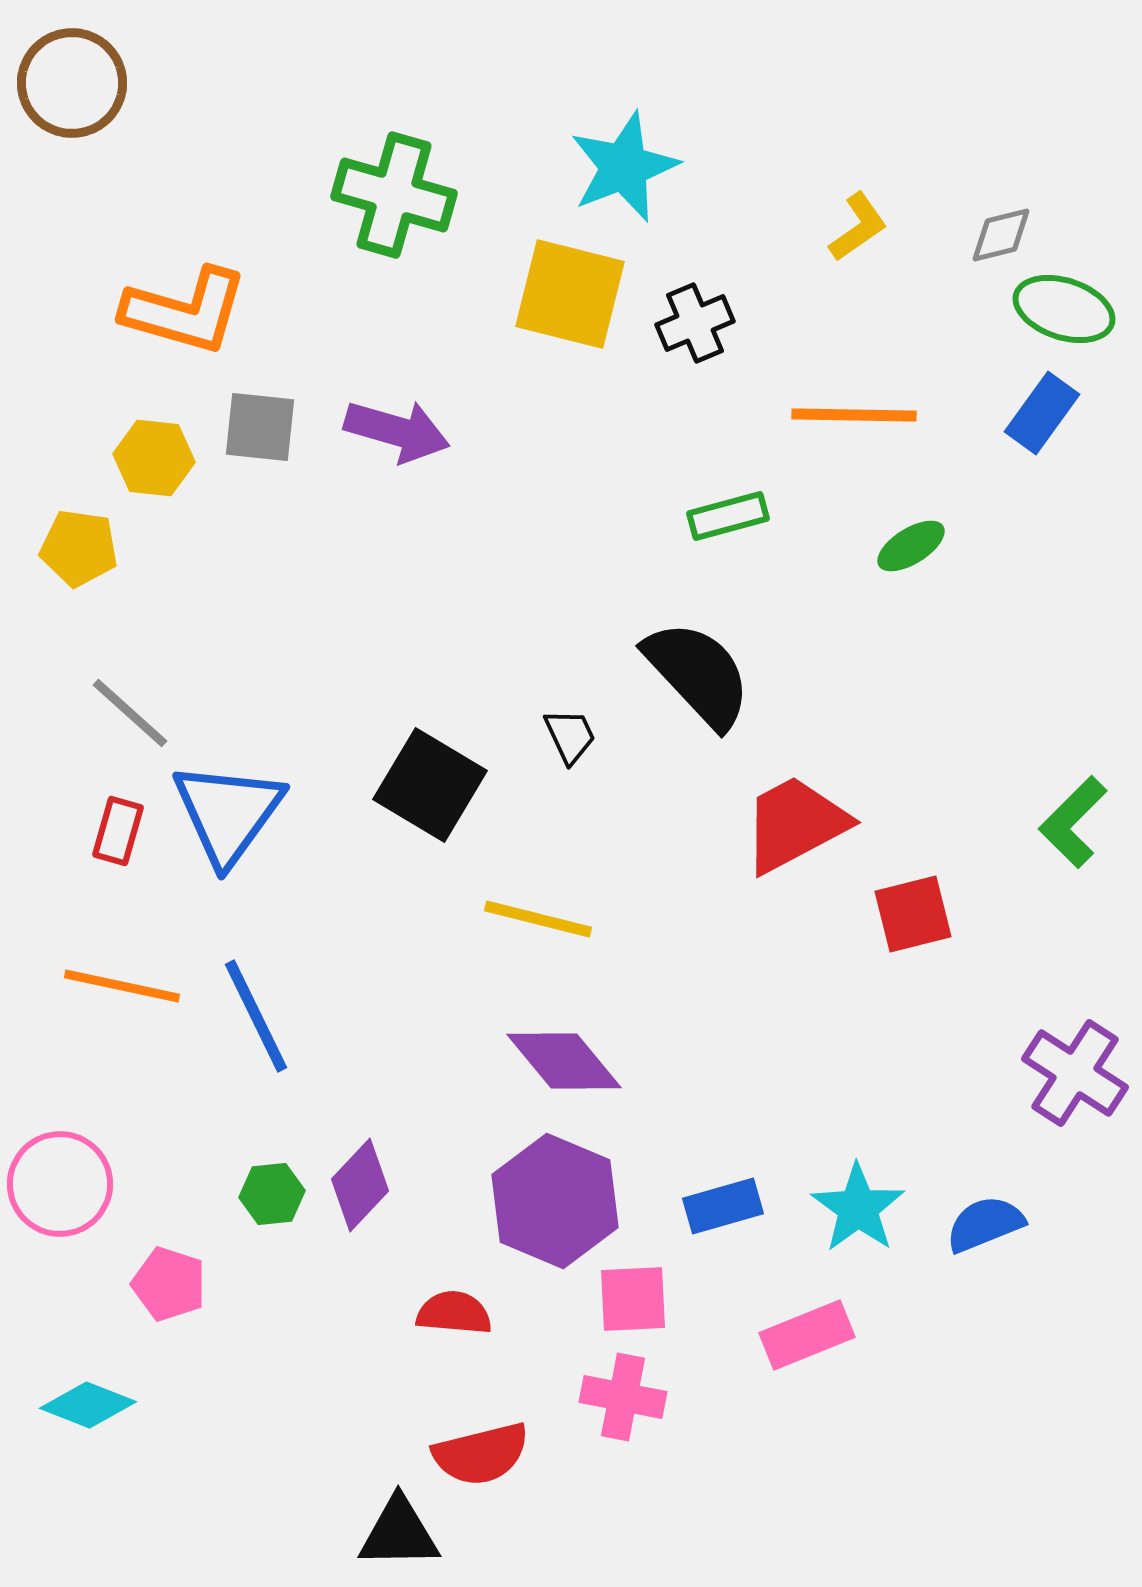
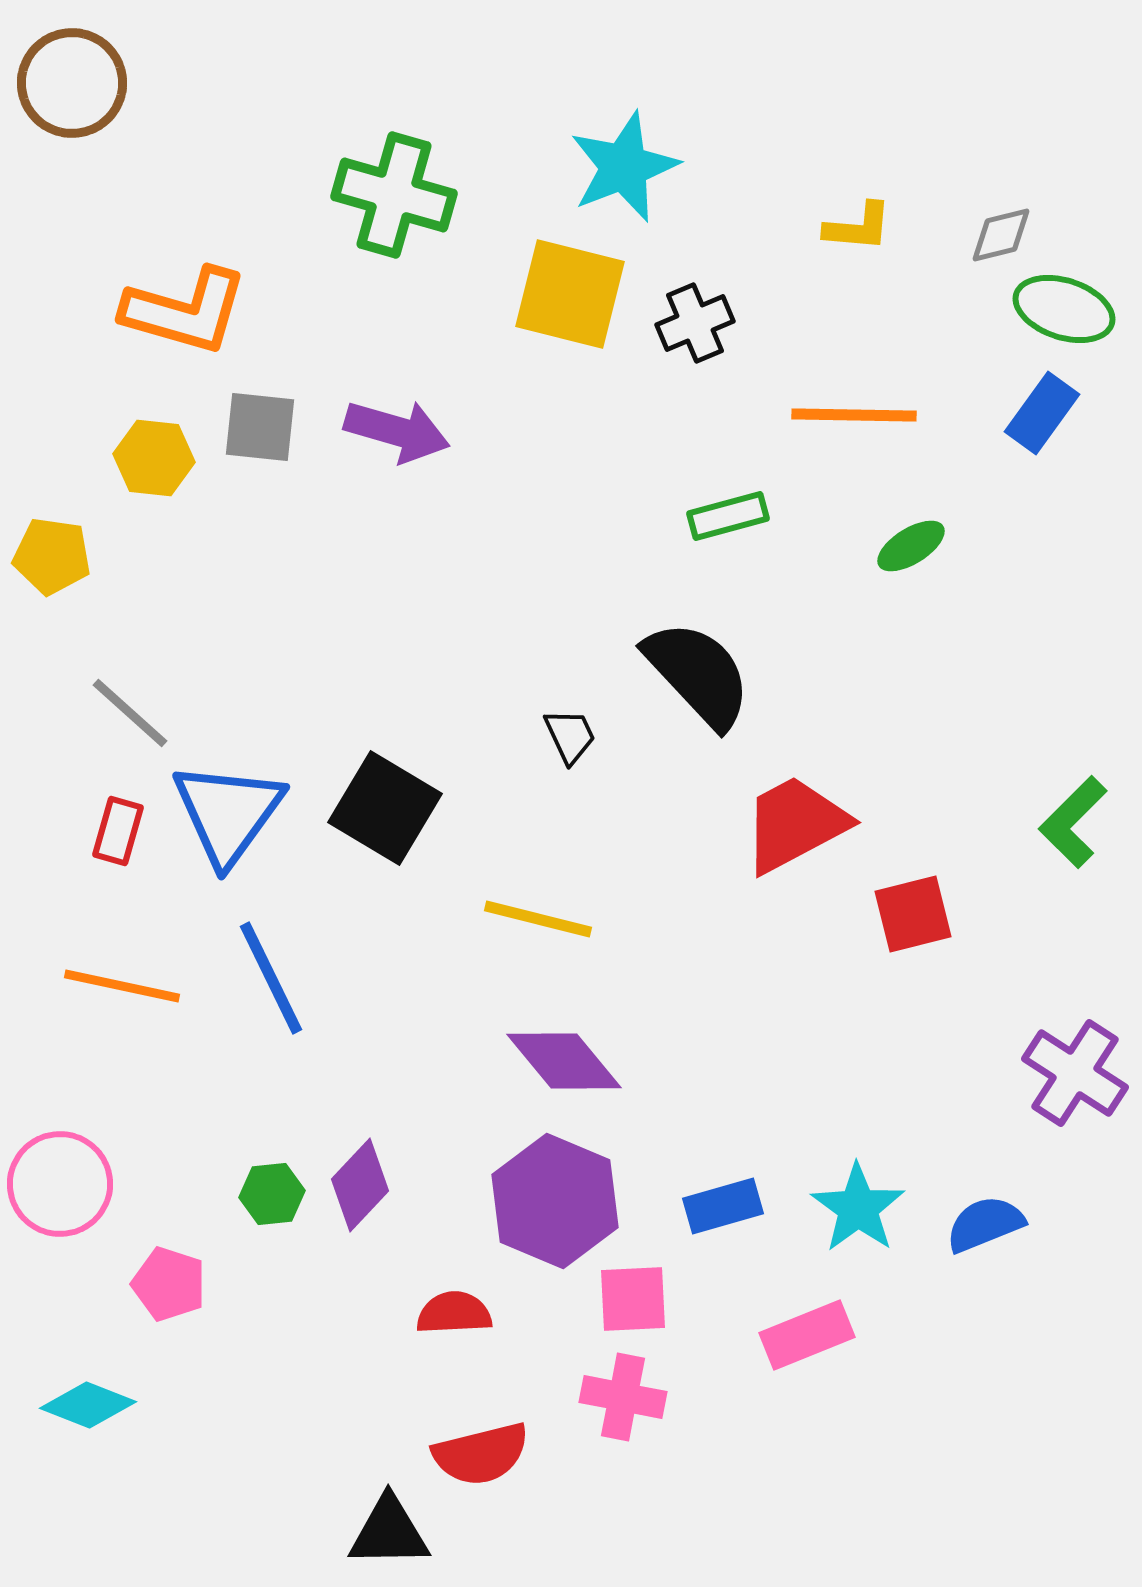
yellow L-shape at (858, 227): rotated 40 degrees clockwise
yellow pentagon at (79, 548): moved 27 px left, 8 px down
black square at (430, 785): moved 45 px left, 23 px down
blue line at (256, 1016): moved 15 px right, 38 px up
red semicircle at (454, 1313): rotated 8 degrees counterclockwise
black triangle at (399, 1533): moved 10 px left, 1 px up
